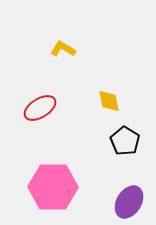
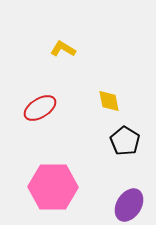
purple ellipse: moved 3 px down
